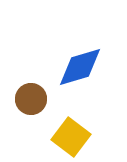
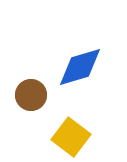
brown circle: moved 4 px up
